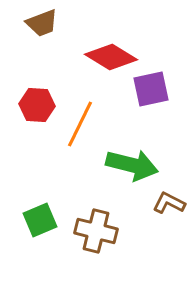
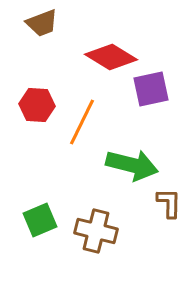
orange line: moved 2 px right, 2 px up
brown L-shape: rotated 64 degrees clockwise
